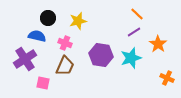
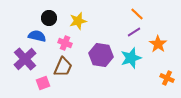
black circle: moved 1 px right
purple cross: rotated 10 degrees counterclockwise
brown trapezoid: moved 2 px left, 1 px down
pink square: rotated 32 degrees counterclockwise
